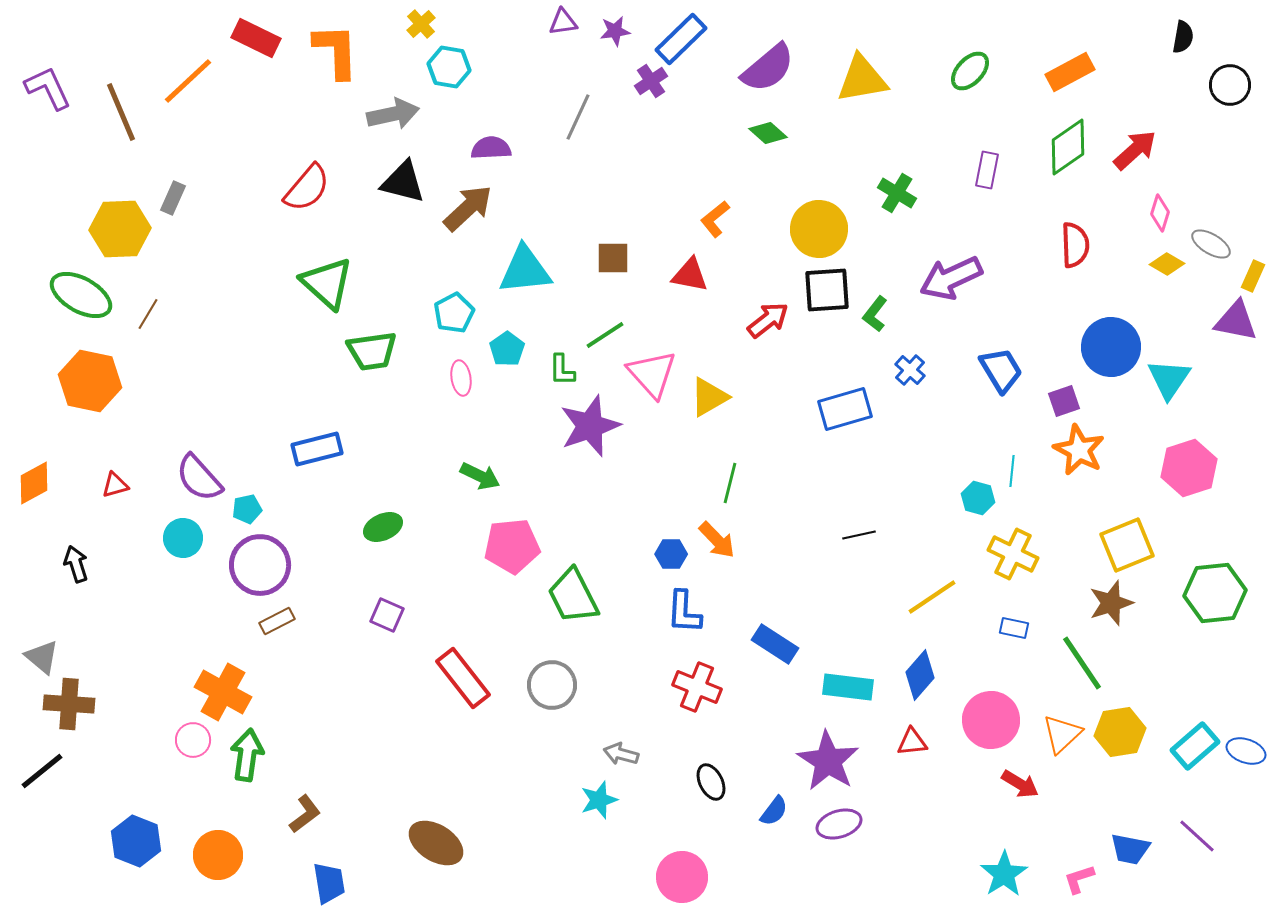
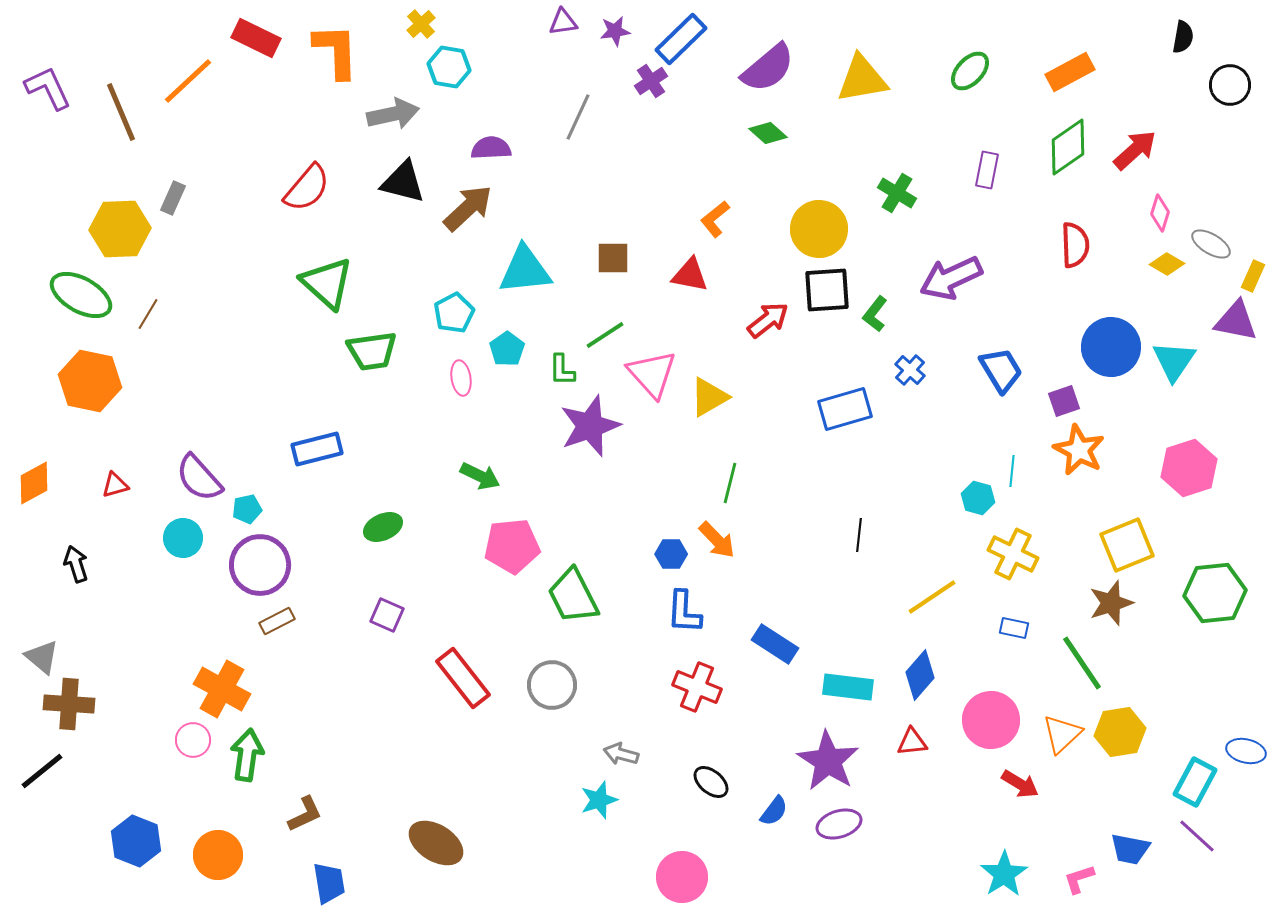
cyan triangle at (1169, 379): moved 5 px right, 18 px up
black line at (859, 535): rotated 72 degrees counterclockwise
orange cross at (223, 692): moved 1 px left, 3 px up
cyan rectangle at (1195, 746): moved 36 px down; rotated 21 degrees counterclockwise
blue ellipse at (1246, 751): rotated 6 degrees counterclockwise
black ellipse at (711, 782): rotated 24 degrees counterclockwise
brown L-shape at (305, 814): rotated 12 degrees clockwise
